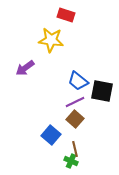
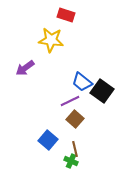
blue trapezoid: moved 4 px right, 1 px down
black square: rotated 25 degrees clockwise
purple line: moved 5 px left, 1 px up
blue square: moved 3 px left, 5 px down
